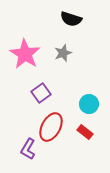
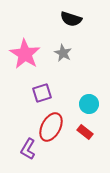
gray star: rotated 24 degrees counterclockwise
purple square: moved 1 px right; rotated 18 degrees clockwise
